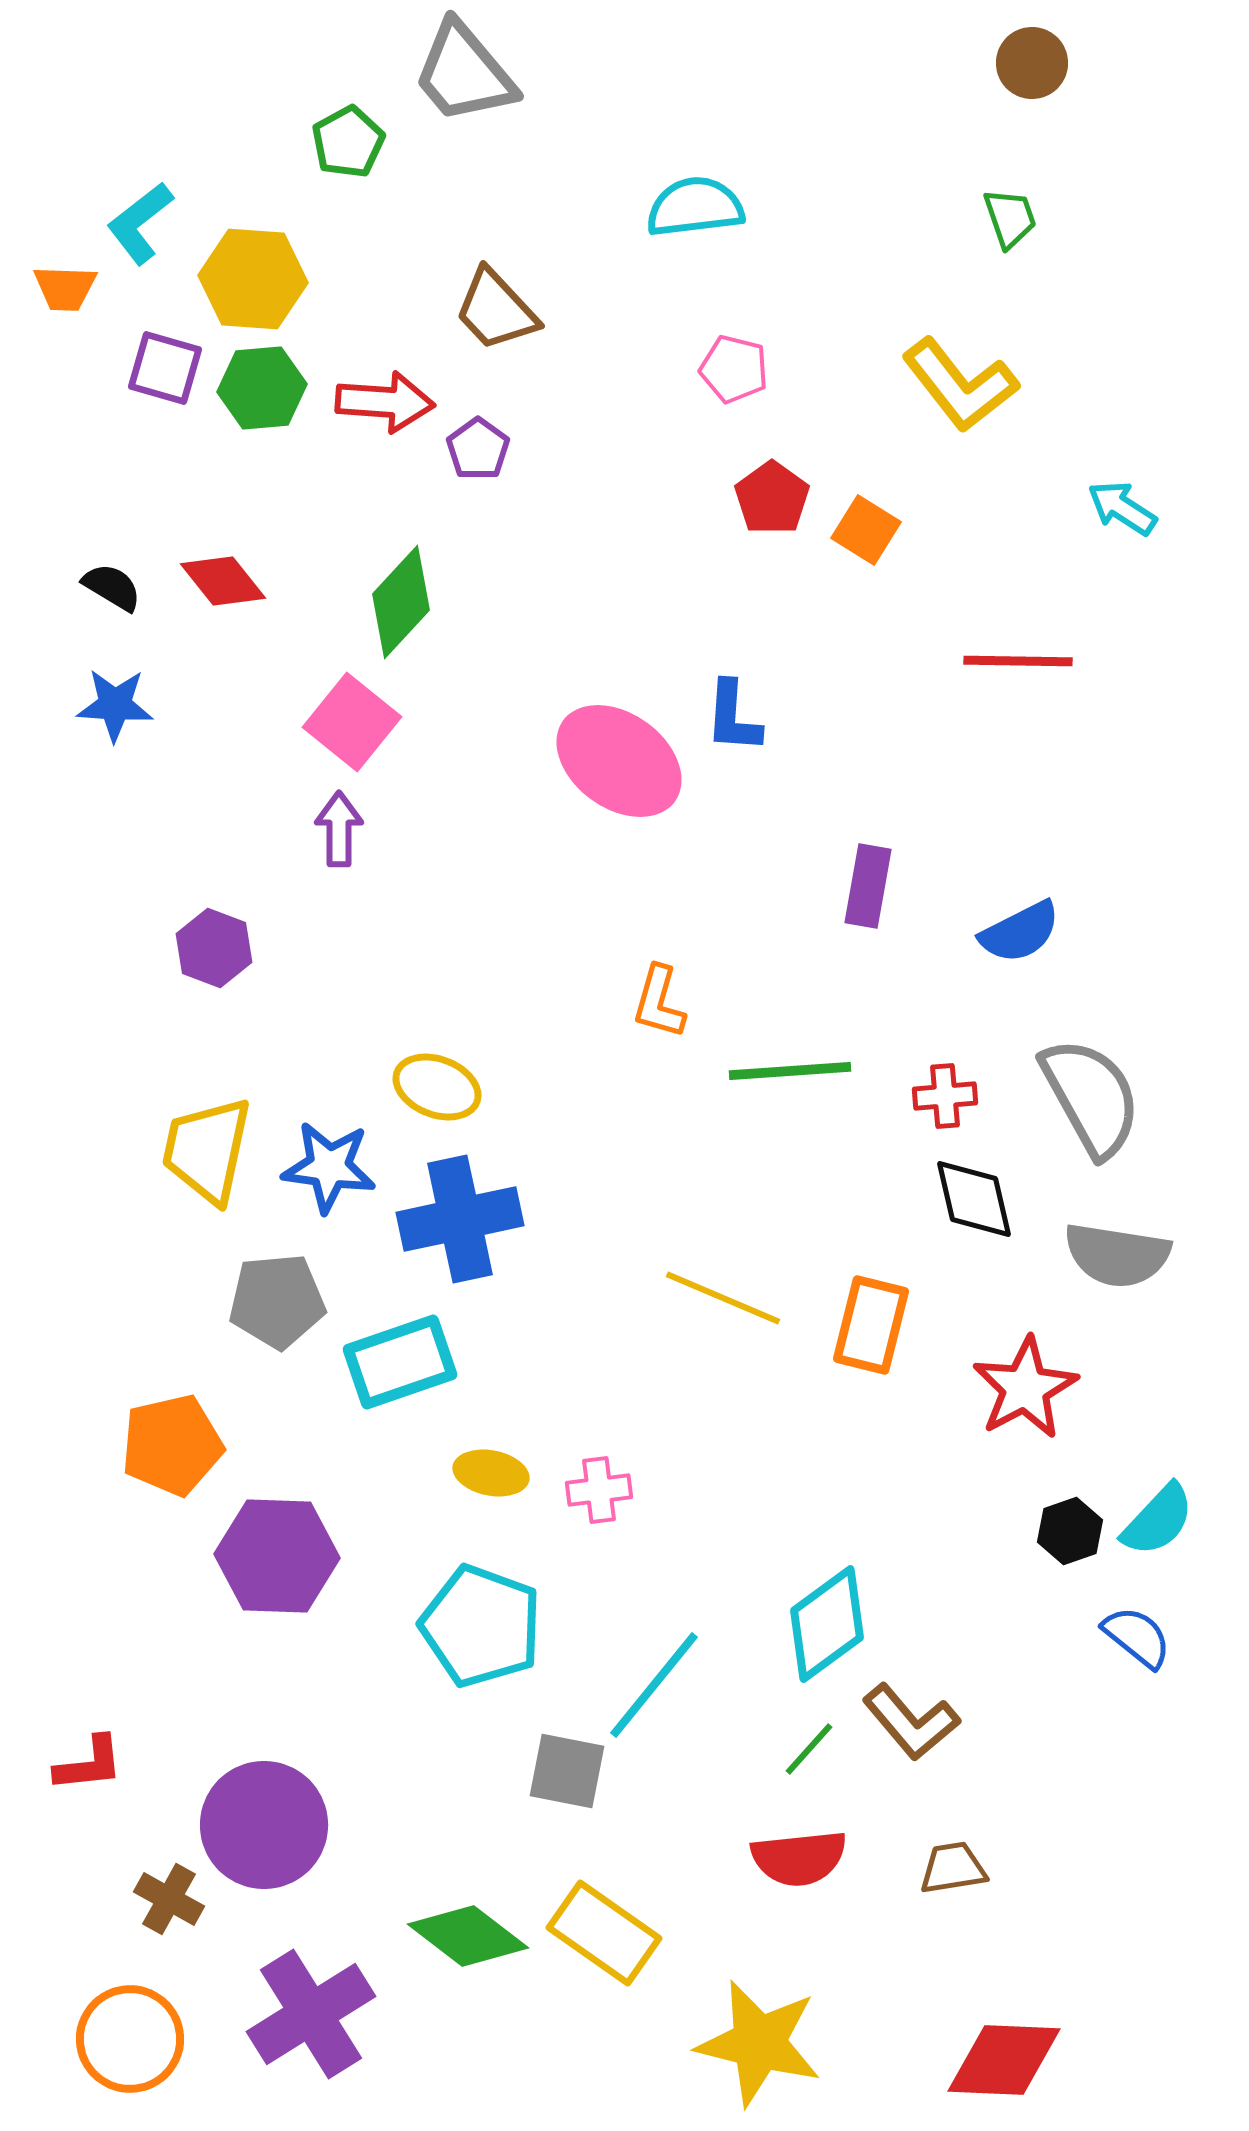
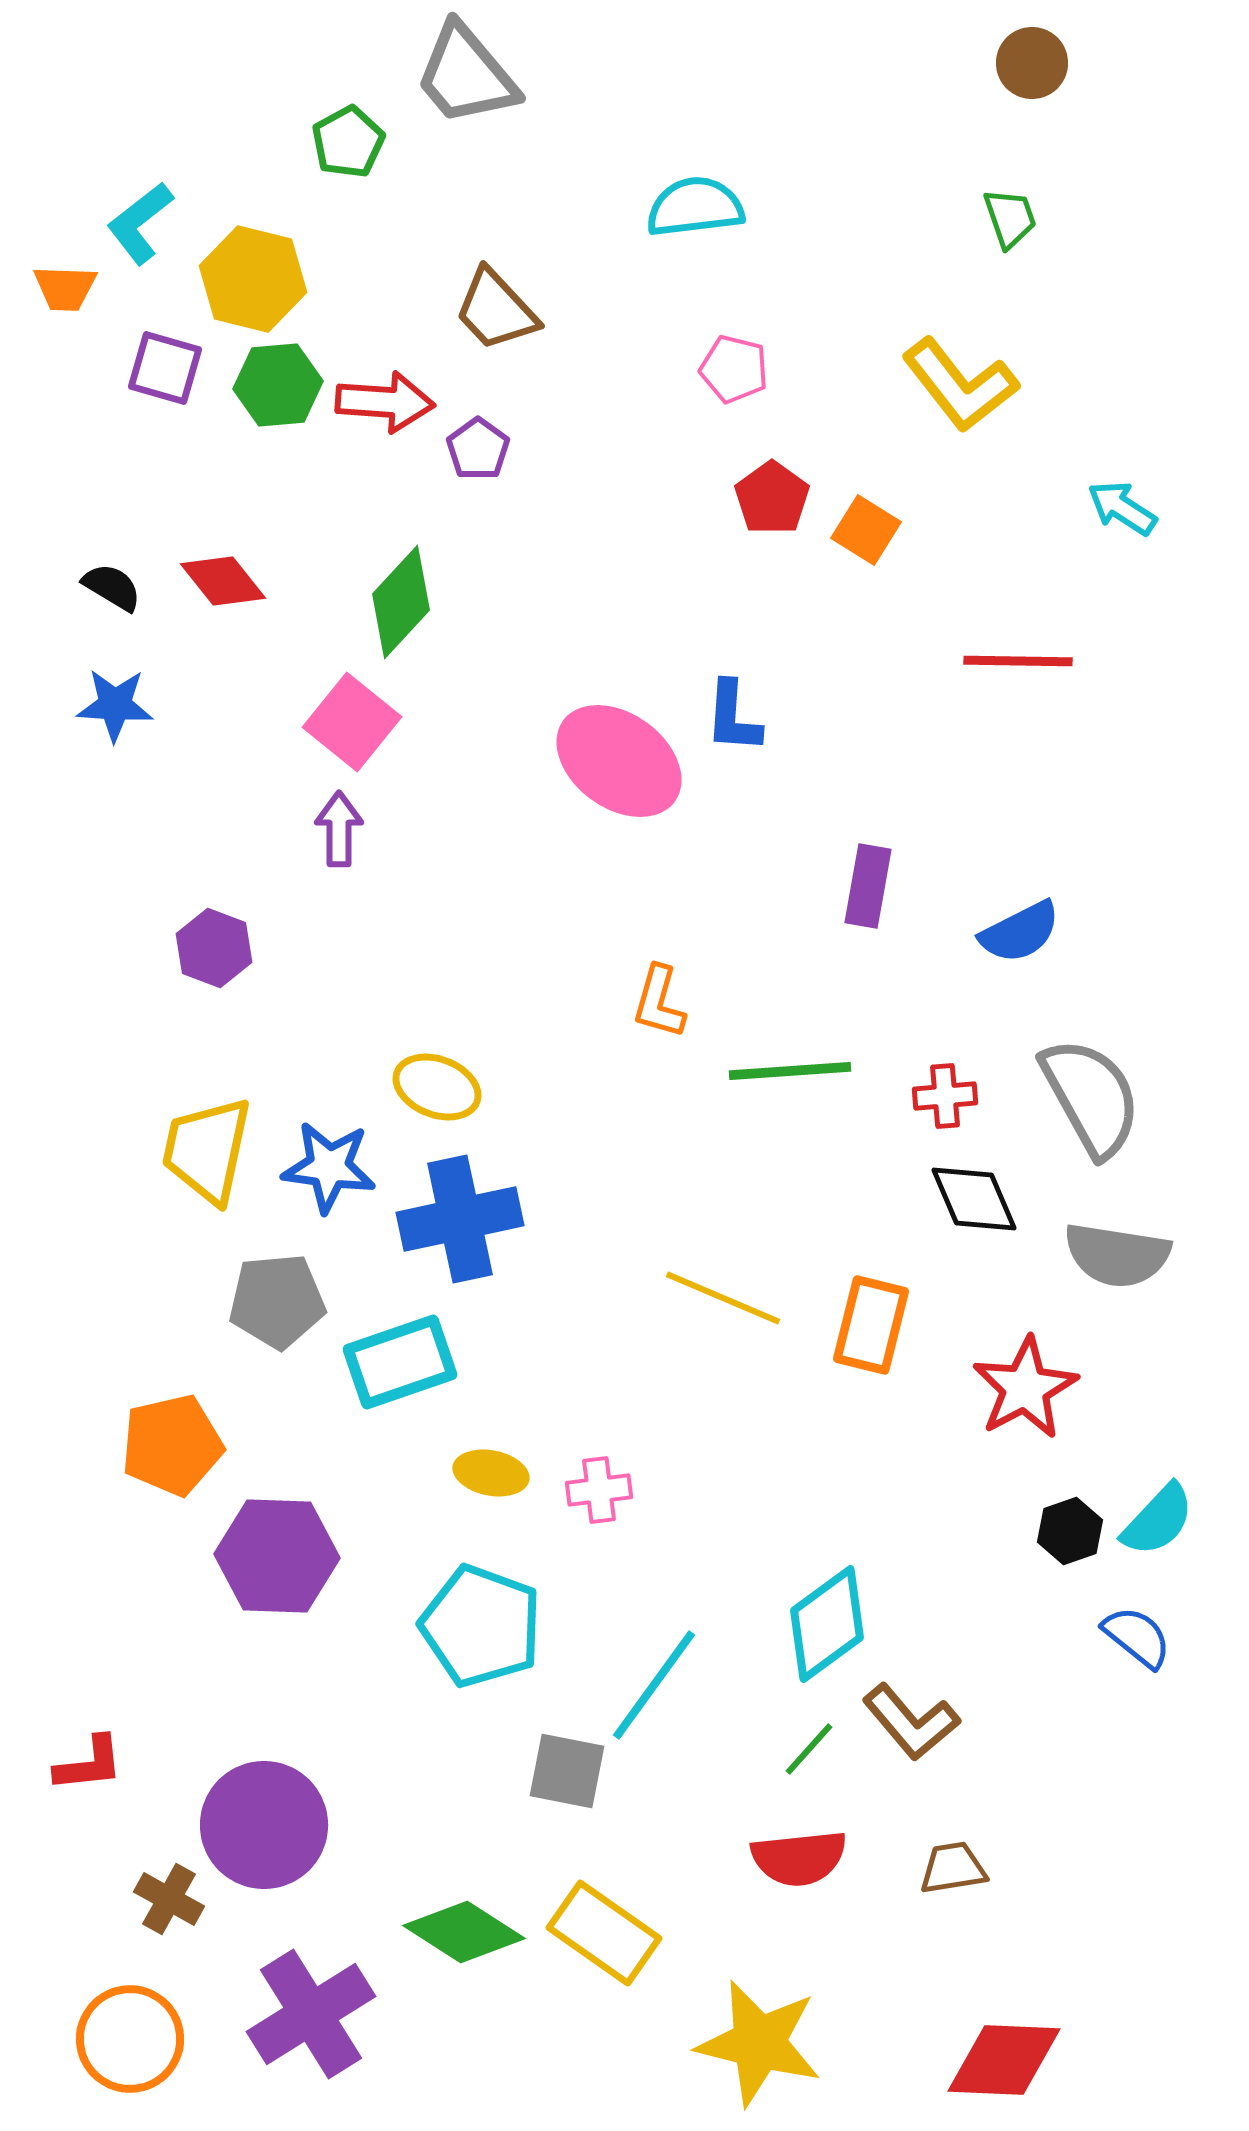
gray trapezoid at (464, 73): moved 2 px right, 2 px down
yellow hexagon at (253, 279): rotated 10 degrees clockwise
green hexagon at (262, 388): moved 16 px right, 3 px up
black diamond at (974, 1199): rotated 10 degrees counterclockwise
cyan line at (654, 1685): rotated 3 degrees counterclockwise
green diamond at (468, 1936): moved 4 px left, 4 px up; rotated 5 degrees counterclockwise
